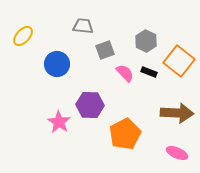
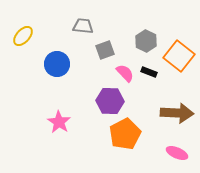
orange square: moved 5 px up
purple hexagon: moved 20 px right, 4 px up
